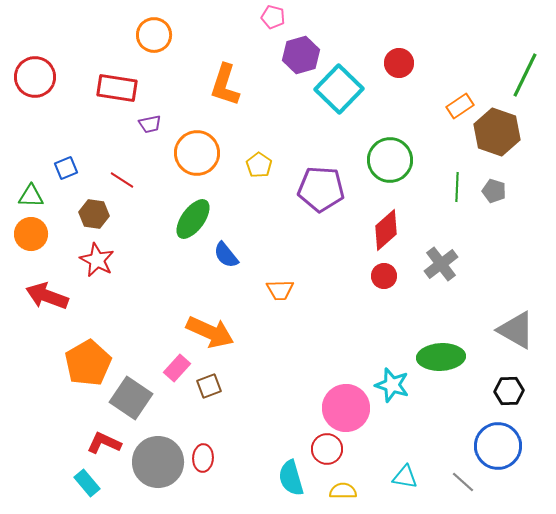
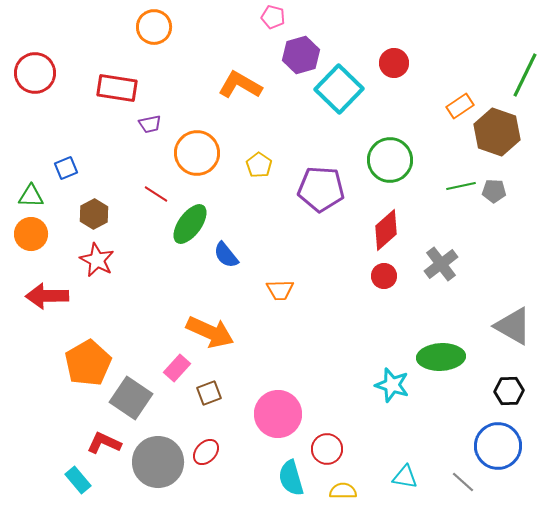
orange circle at (154, 35): moved 8 px up
red circle at (399, 63): moved 5 px left
red circle at (35, 77): moved 4 px up
orange L-shape at (225, 85): moved 15 px right; rotated 102 degrees clockwise
red line at (122, 180): moved 34 px right, 14 px down
green line at (457, 187): moved 4 px right, 1 px up; rotated 76 degrees clockwise
gray pentagon at (494, 191): rotated 15 degrees counterclockwise
brown hexagon at (94, 214): rotated 24 degrees clockwise
green ellipse at (193, 219): moved 3 px left, 5 px down
red arrow at (47, 296): rotated 21 degrees counterclockwise
gray triangle at (516, 330): moved 3 px left, 4 px up
brown square at (209, 386): moved 7 px down
pink circle at (346, 408): moved 68 px left, 6 px down
red ellipse at (203, 458): moved 3 px right, 6 px up; rotated 40 degrees clockwise
cyan rectangle at (87, 483): moved 9 px left, 3 px up
